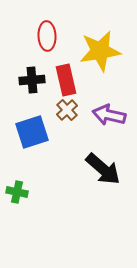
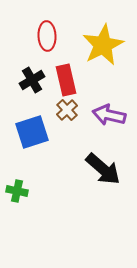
yellow star: moved 3 px right, 6 px up; rotated 18 degrees counterclockwise
black cross: rotated 25 degrees counterclockwise
green cross: moved 1 px up
